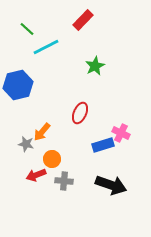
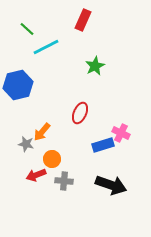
red rectangle: rotated 20 degrees counterclockwise
